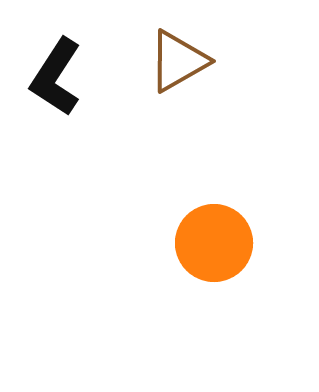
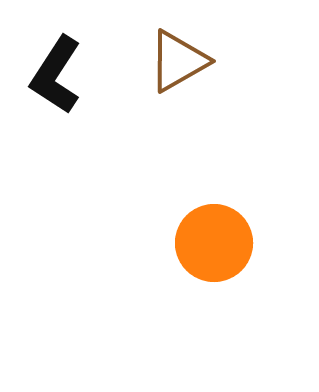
black L-shape: moved 2 px up
